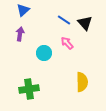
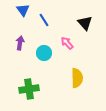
blue triangle: rotated 24 degrees counterclockwise
blue line: moved 20 px left; rotated 24 degrees clockwise
purple arrow: moved 9 px down
yellow semicircle: moved 5 px left, 4 px up
